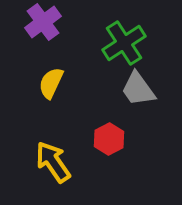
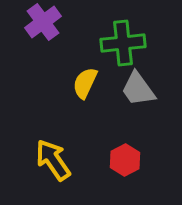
green cross: moved 1 px left; rotated 27 degrees clockwise
yellow semicircle: moved 34 px right
red hexagon: moved 16 px right, 21 px down
yellow arrow: moved 2 px up
